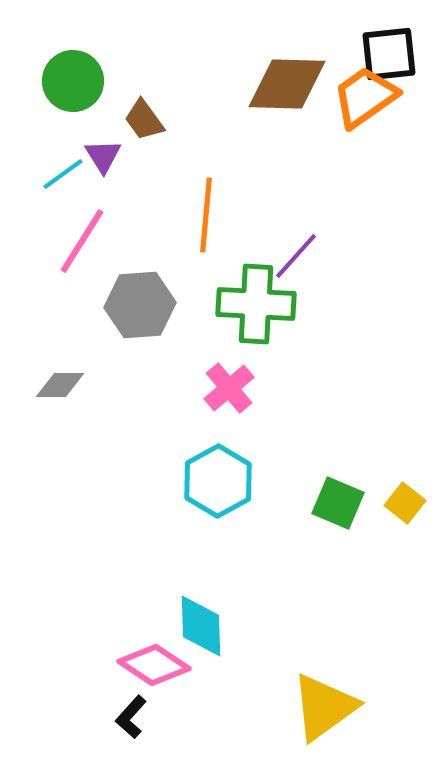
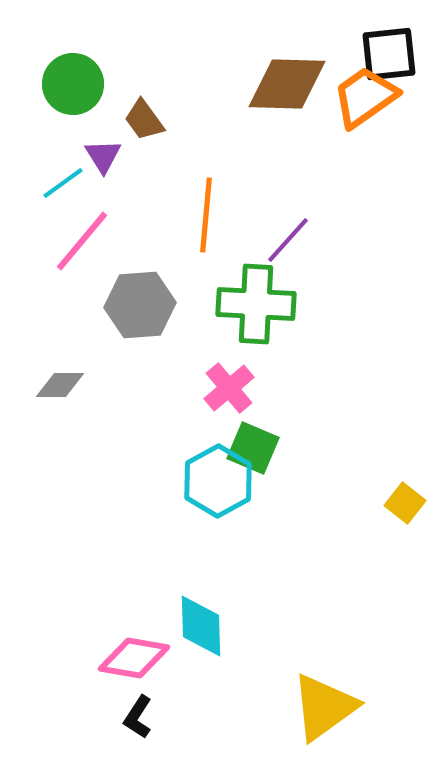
green circle: moved 3 px down
cyan line: moved 9 px down
pink line: rotated 8 degrees clockwise
purple line: moved 8 px left, 16 px up
green square: moved 85 px left, 55 px up
pink diamond: moved 20 px left, 7 px up; rotated 24 degrees counterclockwise
black L-shape: moved 7 px right; rotated 9 degrees counterclockwise
